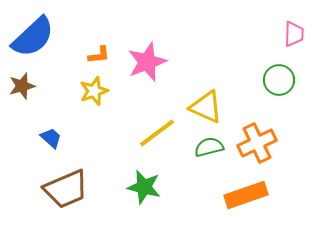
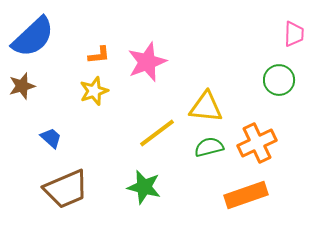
yellow triangle: rotated 18 degrees counterclockwise
